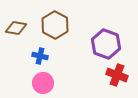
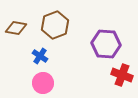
brown hexagon: rotated 12 degrees clockwise
purple hexagon: rotated 16 degrees counterclockwise
blue cross: rotated 21 degrees clockwise
red cross: moved 5 px right
